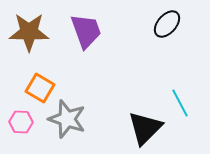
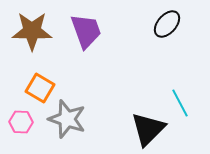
brown star: moved 3 px right, 1 px up
black triangle: moved 3 px right, 1 px down
